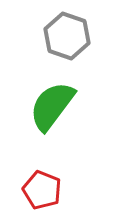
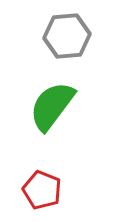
gray hexagon: rotated 24 degrees counterclockwise
